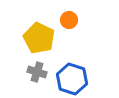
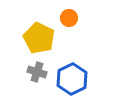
orange circle: moved 2 px up
blue hexagon: rotated 16 degrees clockwise
